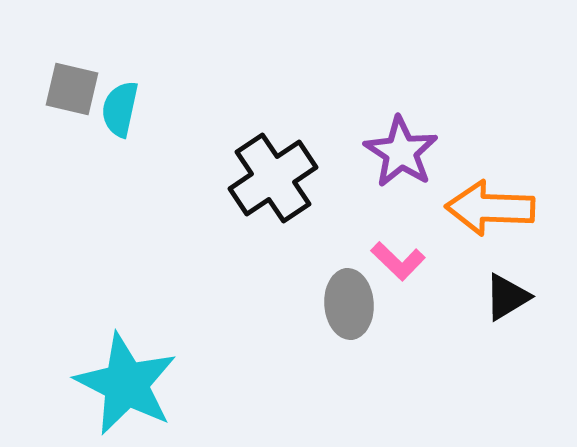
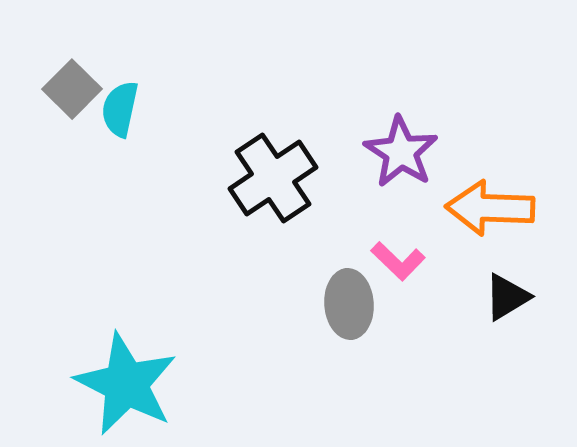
gray square: rotated 32 degrees clockwise
